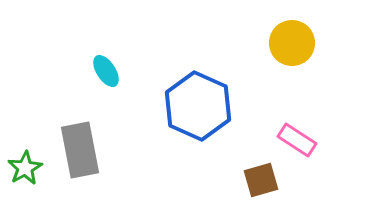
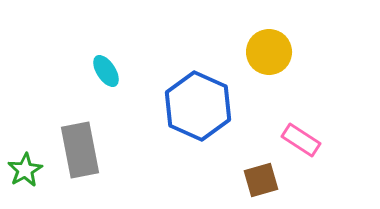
yellow circle: moved 23 px left, 9 px down
pink rectangle: moved 4 px right
green star: moved 2 px down
